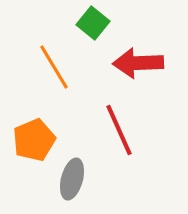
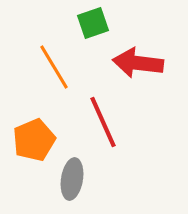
green square: rotated 32 degrees clockwise
red arrow: rotated 9 degrees clockwise
red line: moved 16 px left, 8 px up
gray ellipse: rotated 6 degrees counterclockwise
